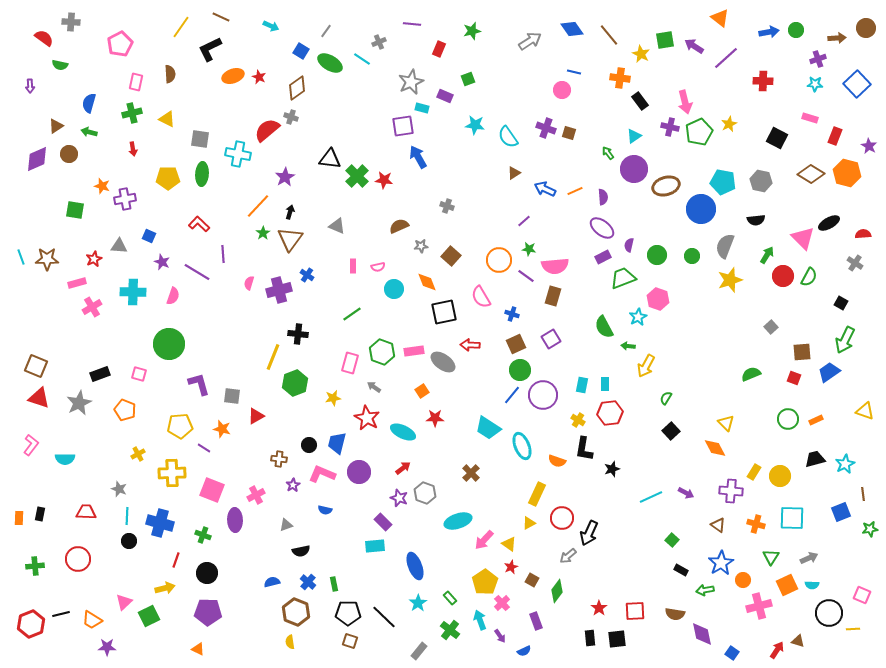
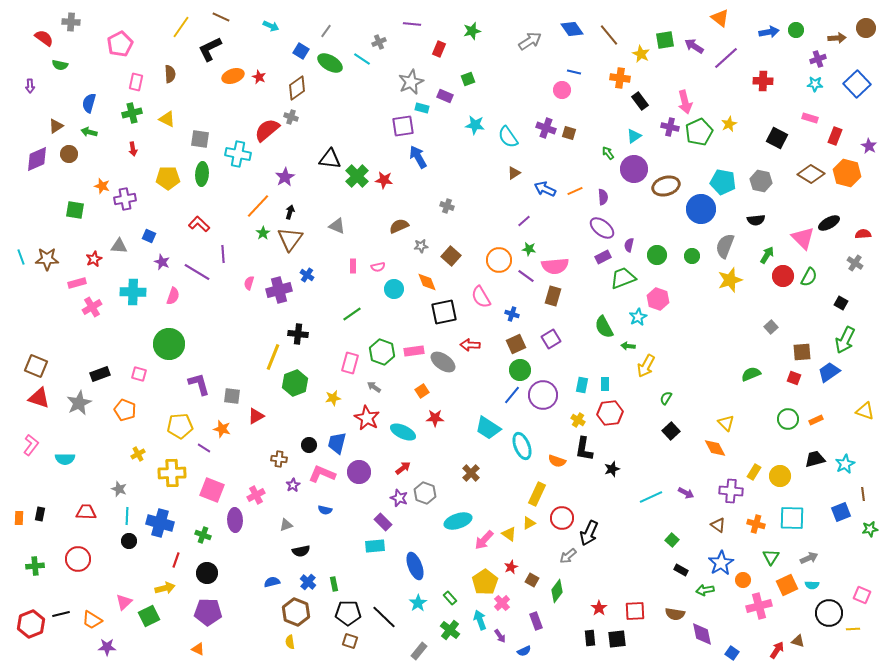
yellow triangle at (509, 544): moved 10 px up
